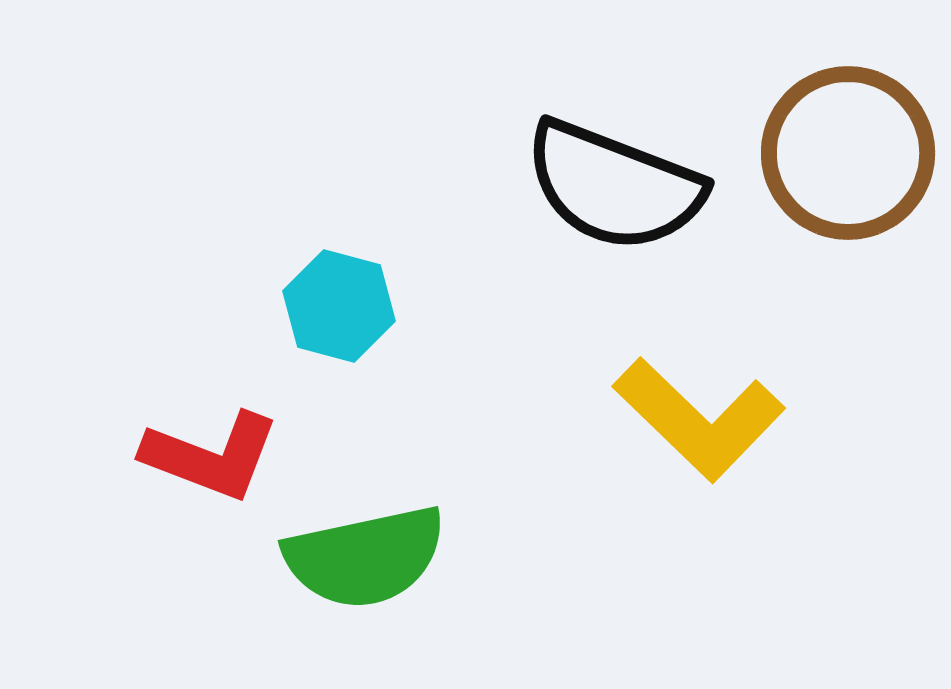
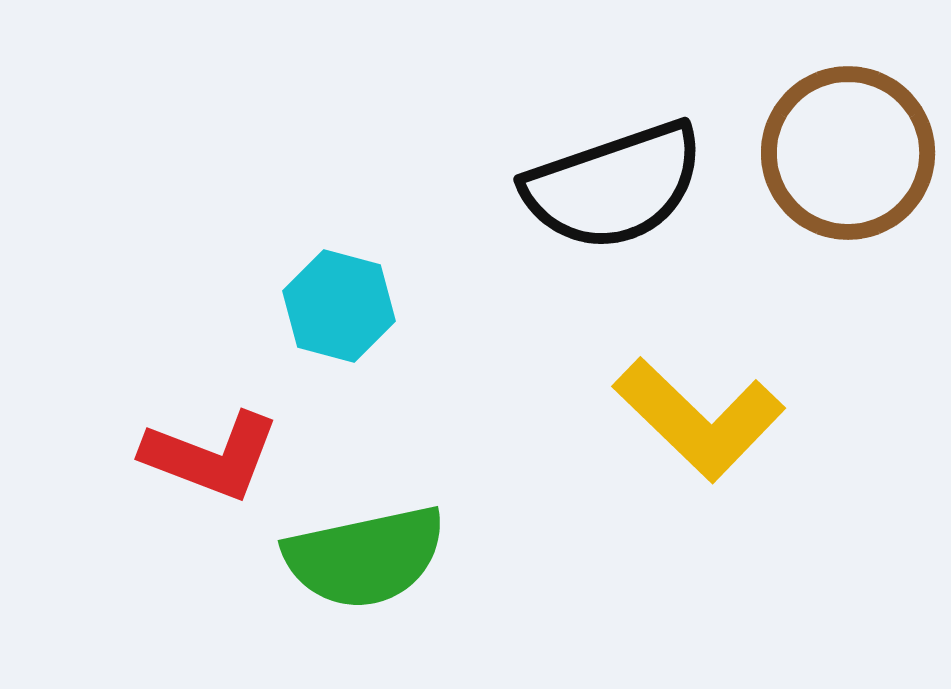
black semicircle: rotated 40 degrees counterclockwise
